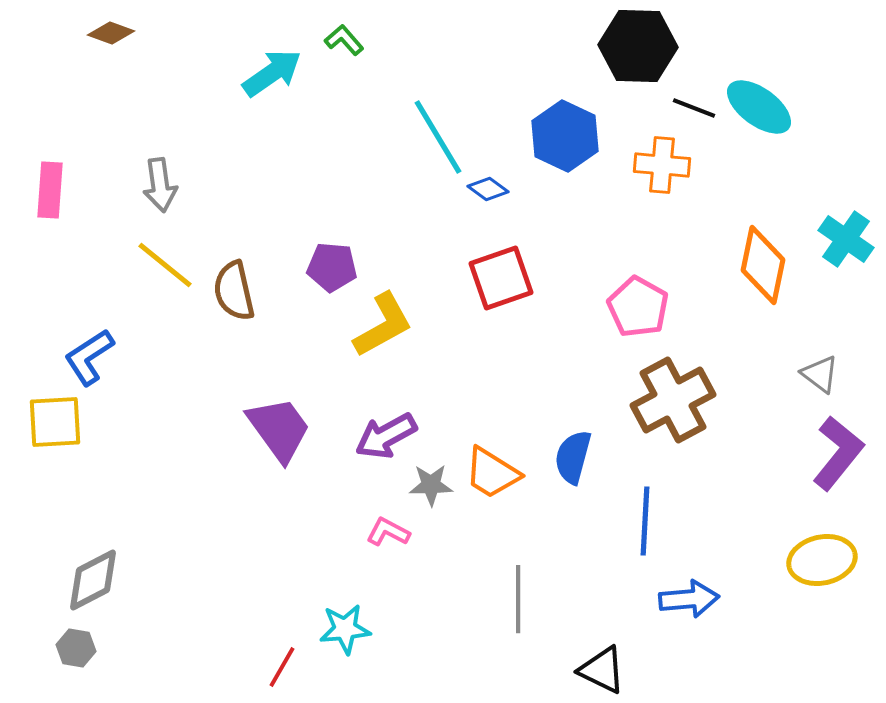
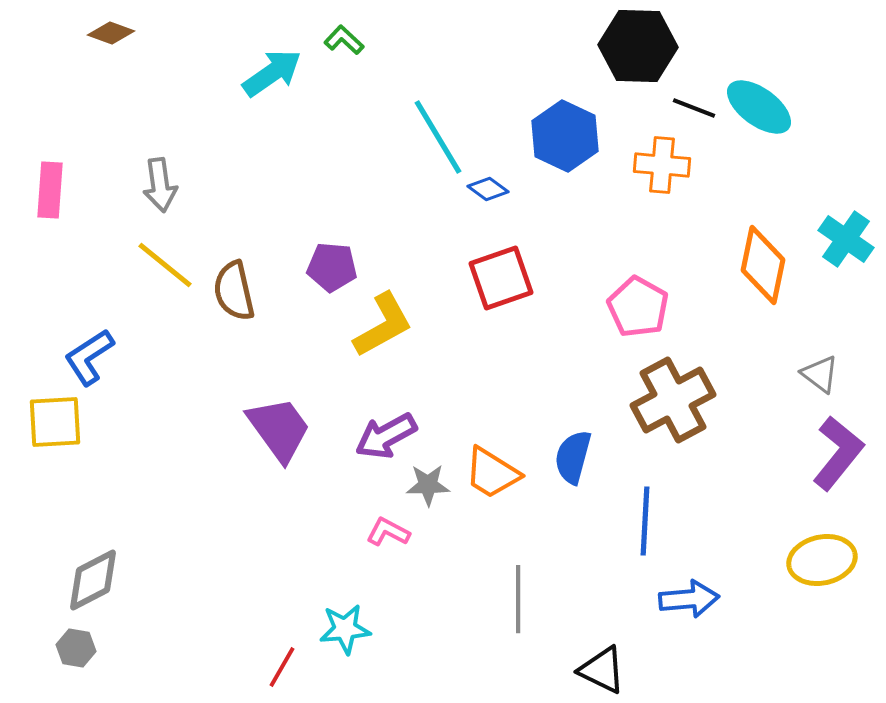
green L-shape: rotated 6 degrees counterclockwise
gray star: moved 3 px left
